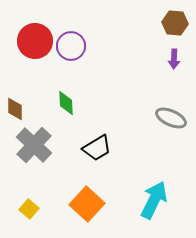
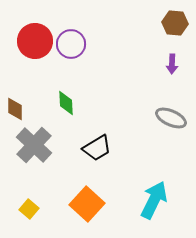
purple circle: moved 2 px up
purple arrow: moved 2 px left, 5 px down
